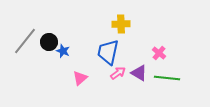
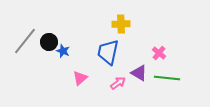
pink arrow: moved 10 px down
